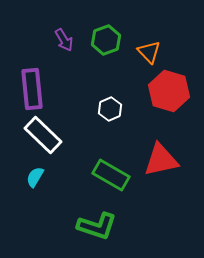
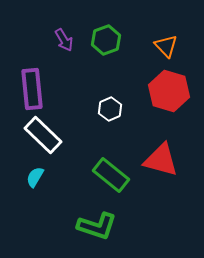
orange triangle: moved 17 px right, 6 px up
red triangle: rotated 27 degrees clockwise
green rectangle: rotated 9 degrees clockwise
